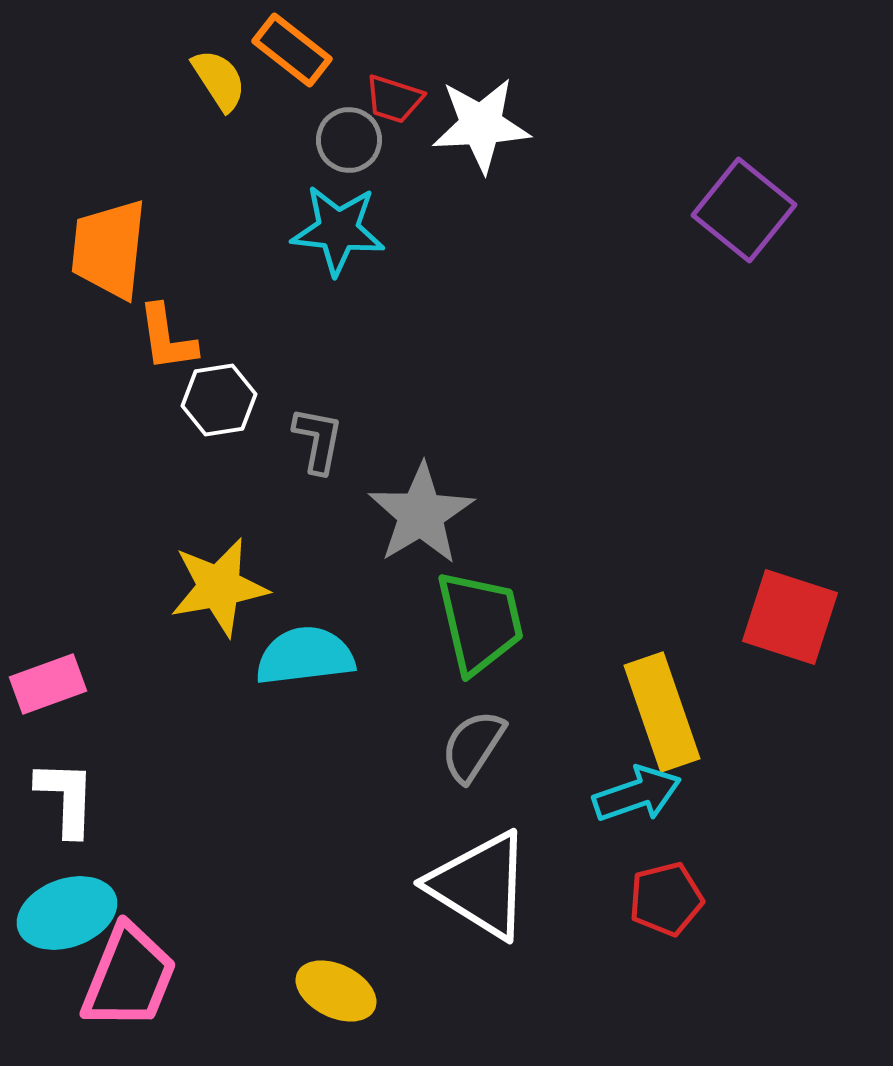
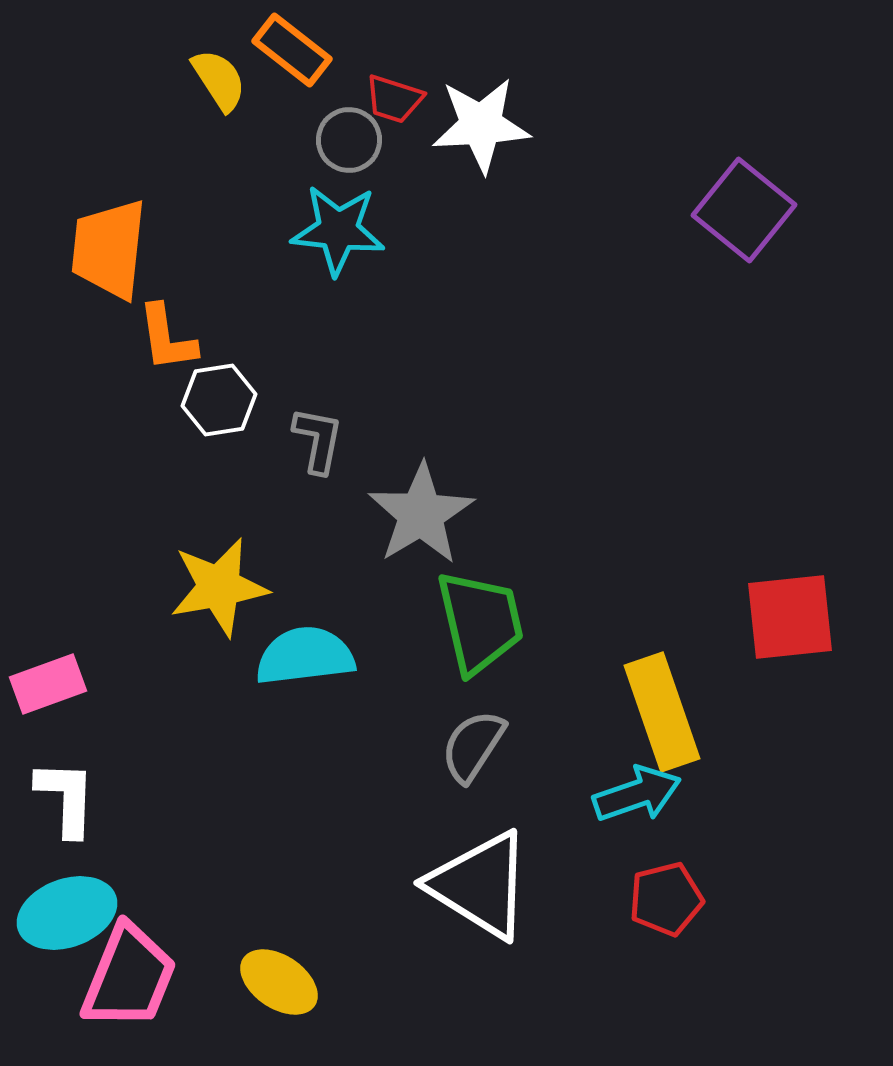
red square: rotated 24 degrees counterclockwise
yellow ellipse: moved 57 px left, 9 px up; rotated 8 degrees clockwise
